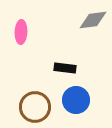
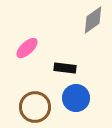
gray diamond: rotated 28 degrees counterclockwise
pink ellipse: moved 6 px right, 16 px down; rotated 45 degrees clockwise
blue circle: moved 2 px up
